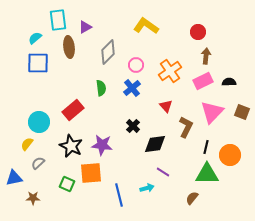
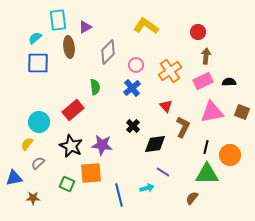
green semicircle: moved 6 px left, 1 px up
pink triangle: rotated 35 degrees clockwise
brown L-shape: moved 3 px left
